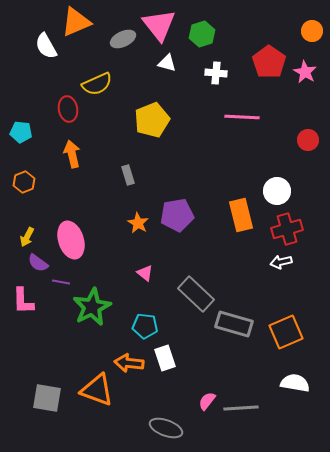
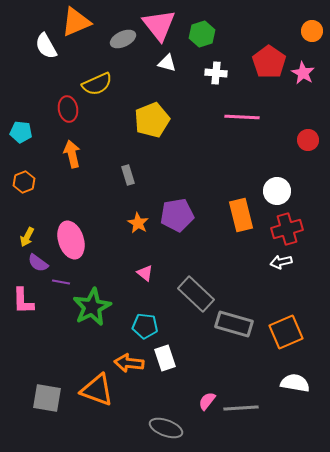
pink star at (305, 72): moved 2 px left, 1 px down
